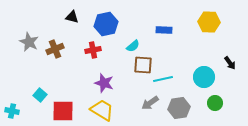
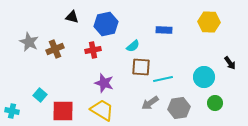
brown square: moved 2 px left, 2 px down
